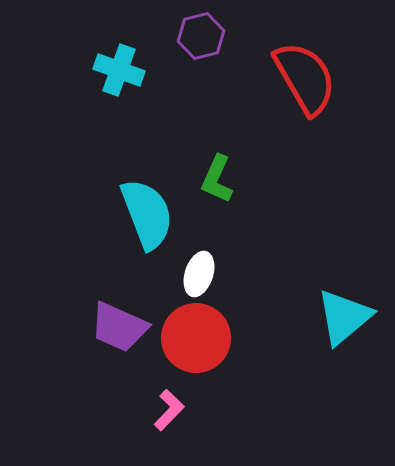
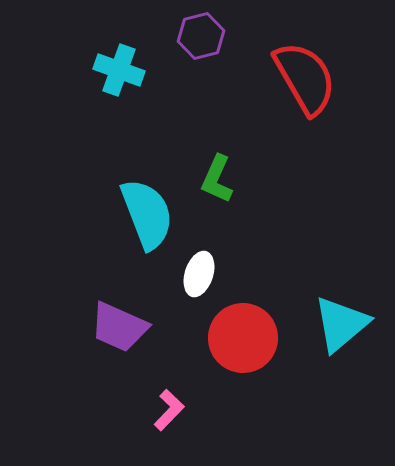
cyan triangle: moved 3 px left, 7 px down
red circle: moved 47 px right
